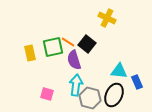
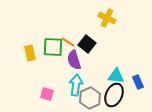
green square: rotated 15 degrees clockwise
cyan triangle: moved 3 px left, 5 px down
blue rectangle: moved 1 px right
gray hexagon: rotated 20 degrees clockwise
